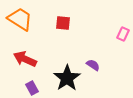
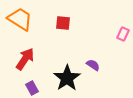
red arrow: rotated 100 degrees clockwise
